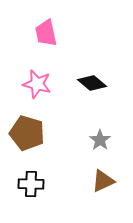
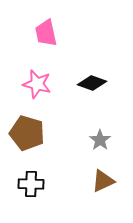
black diamond: rotated 20 degrees counterclockwise
